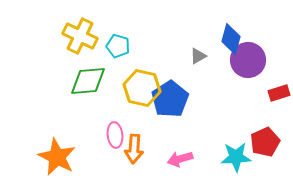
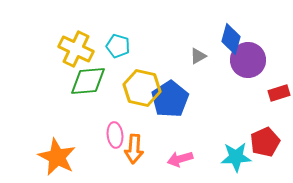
yellow cross: moved 4 px left, 13 px down
